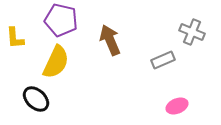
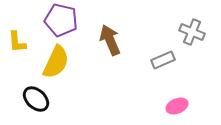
yellow L-shape: moved 2 px right, 4 px down
